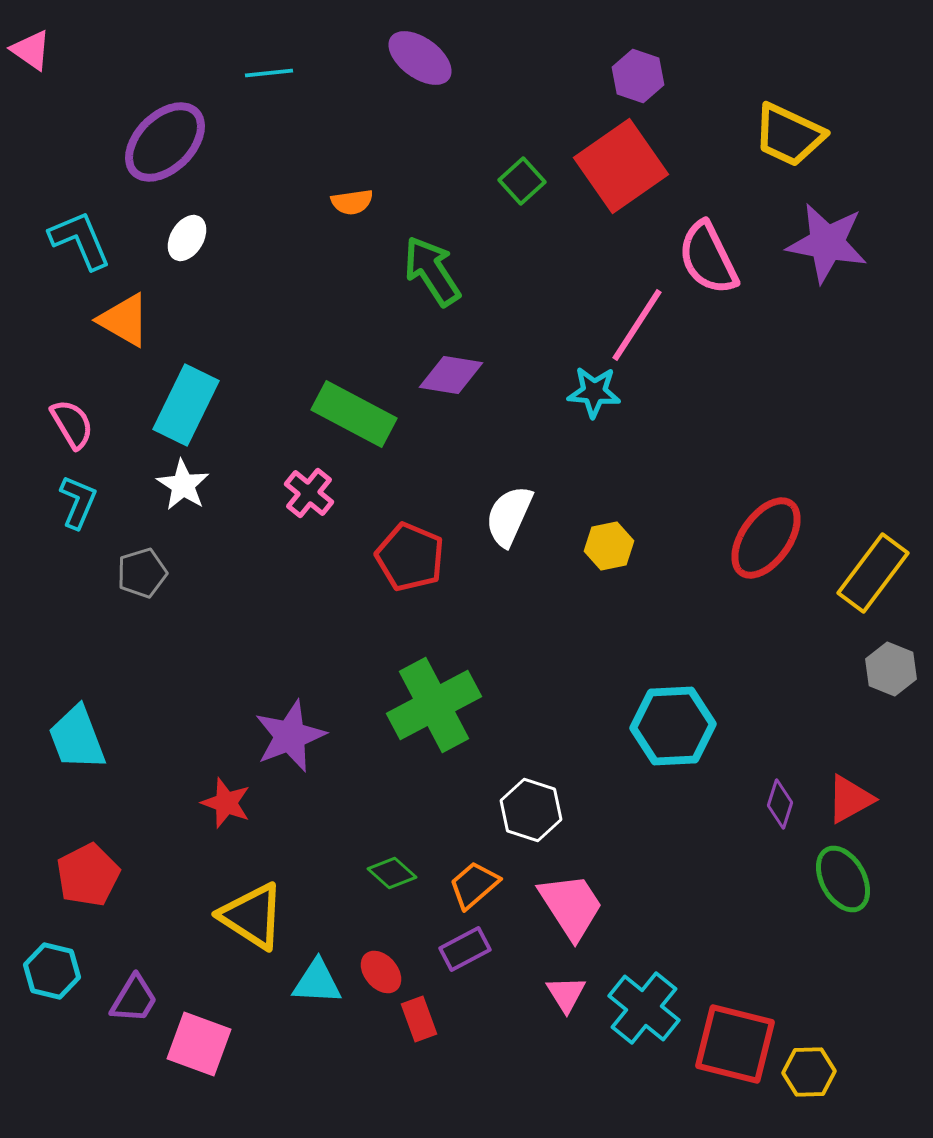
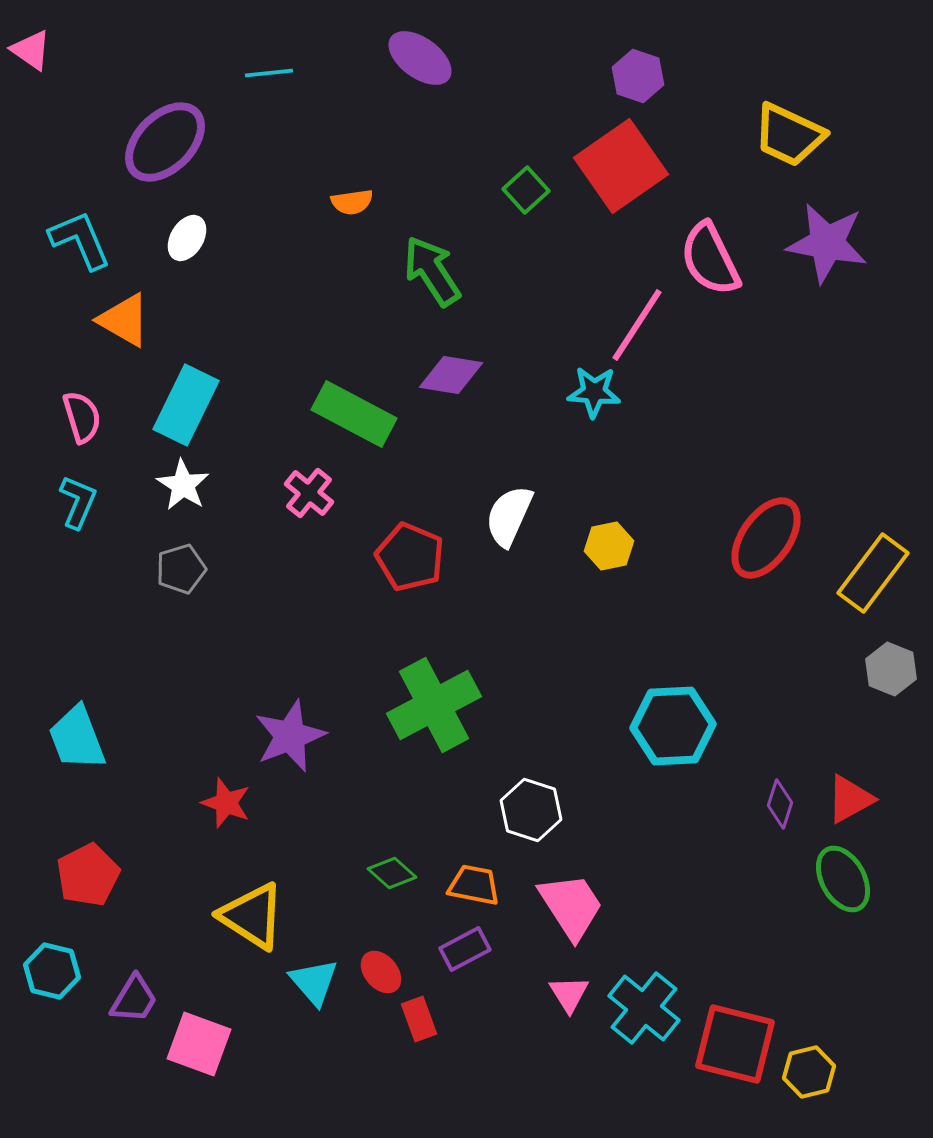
green square at (522, 181): moved 4 px right, 9 px down
pink semicircle at (708, 258): moved 2 px right, 1 px down
pink semicircle at (72, 424): moved 10 px right, 7 px up; rotated 14 degrees clockwise
gray pentagon at (142, 573): moved 39 px right, 4 px up
orange trapezoid at (474, 885): rotated 52 degrees clockwise
cyan triangle at (317, 982): moved 3 px left; rotated 46 degrees clockwise
pink triangle at (566, 994): moved 3 px right
yellow hexagon at (809, 1072): rotated 12 degrees counterclockwise
